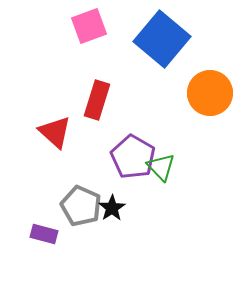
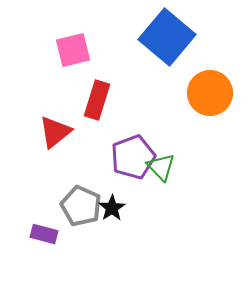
pink square: moved 16 px left, 24 px down; rotated 6 degrees clockwise
blue square: moved 5 px right, 2 px up
red triangle: rotated 39 degrees clockwise
purple pentagon: rotated 21 degrees clockwise
